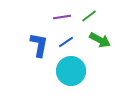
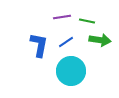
green line: moved 2 px left, 5 px down; rotated 49 degrees clockwise
green arrow: rotated 20 degrees counterclockwise
